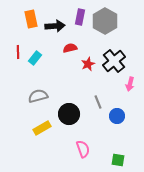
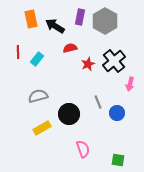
black arrow: rotated 144 degrees counterclockwise
cyan rectangle: moved 2 px right, 1 px down
blue circle: moved 3 px up
